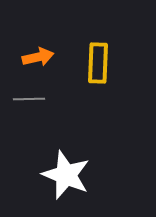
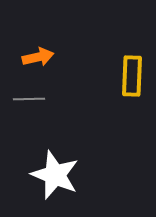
yellow rectangle: moved 34 px right, 13 px down
white star: moved 11 px left
